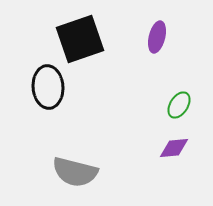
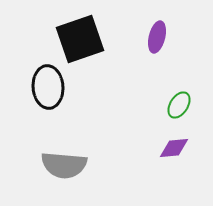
gray semicircle: moved 11 px left, 7 px up; rotated 9 degrees counterclockwise
